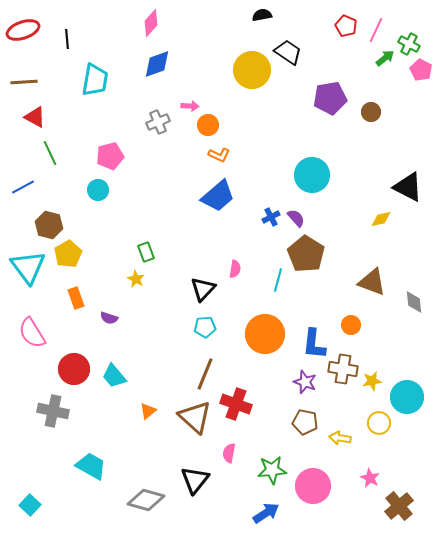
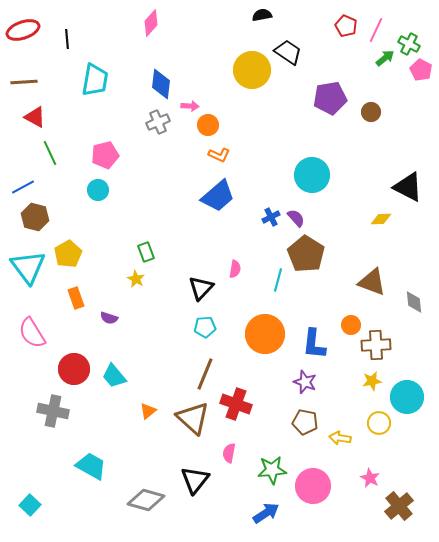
blue diamond at (157, 64): moved 4 px right, 20 px down; rotated 64 degrees counterclockwise
pink pentagon at (110, 156): moved 5 px left, 1 px up
yellow diamond at (381, 219): rotated 10 degrees clockwise
brown hexagon at (49, 225): moved 14 px left, 8 px up
black triangle at (203, 289): moved 2 px left, 1 px up
brown cross at (343, 369): moved 33 px right, 24 px up; rotated 12 degrees counterclockwise
brown triangle at (195, 417): moved 2 px left, 1 px down
